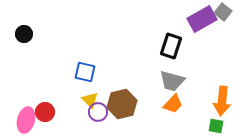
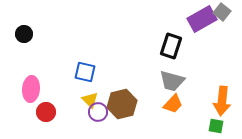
gray square: moved 1 px left
red circle: moved 1 px right
pink ellipse: moved 5 px right, 31 px up; rotated 10 degrees counterclockwise
